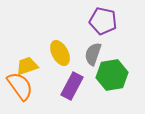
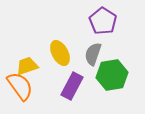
purple pentagon: rotated 20 degrees clockwise
